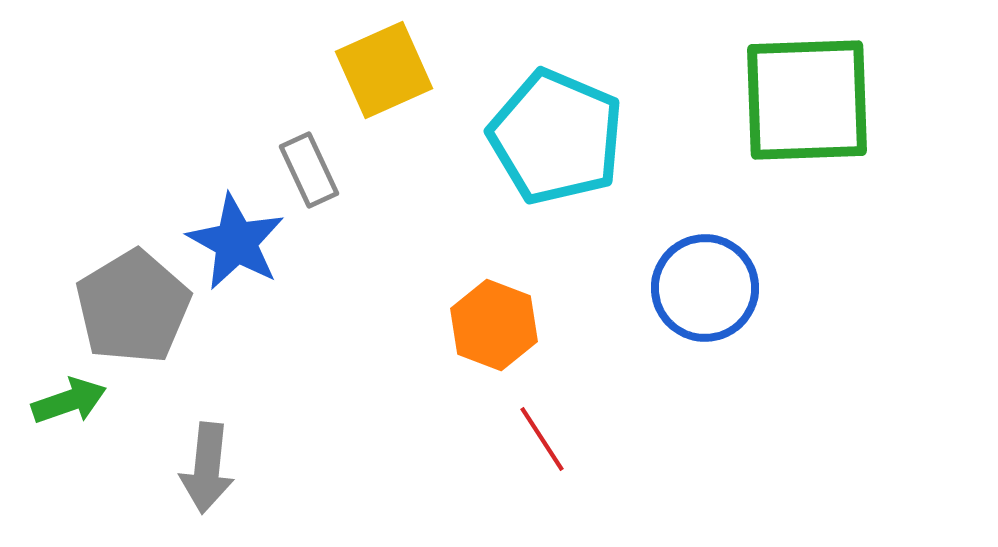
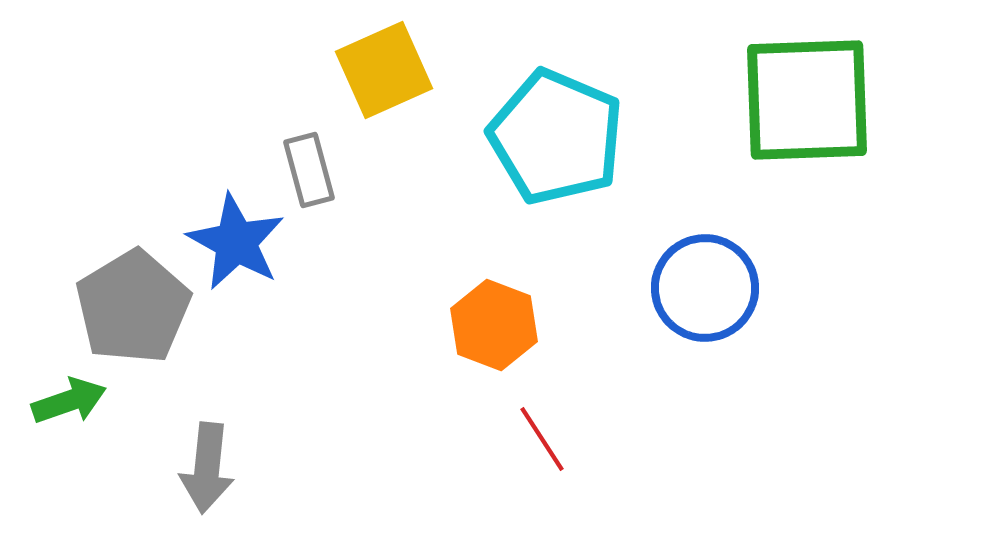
gray rectangle: rotated 10 degrees clockwise
